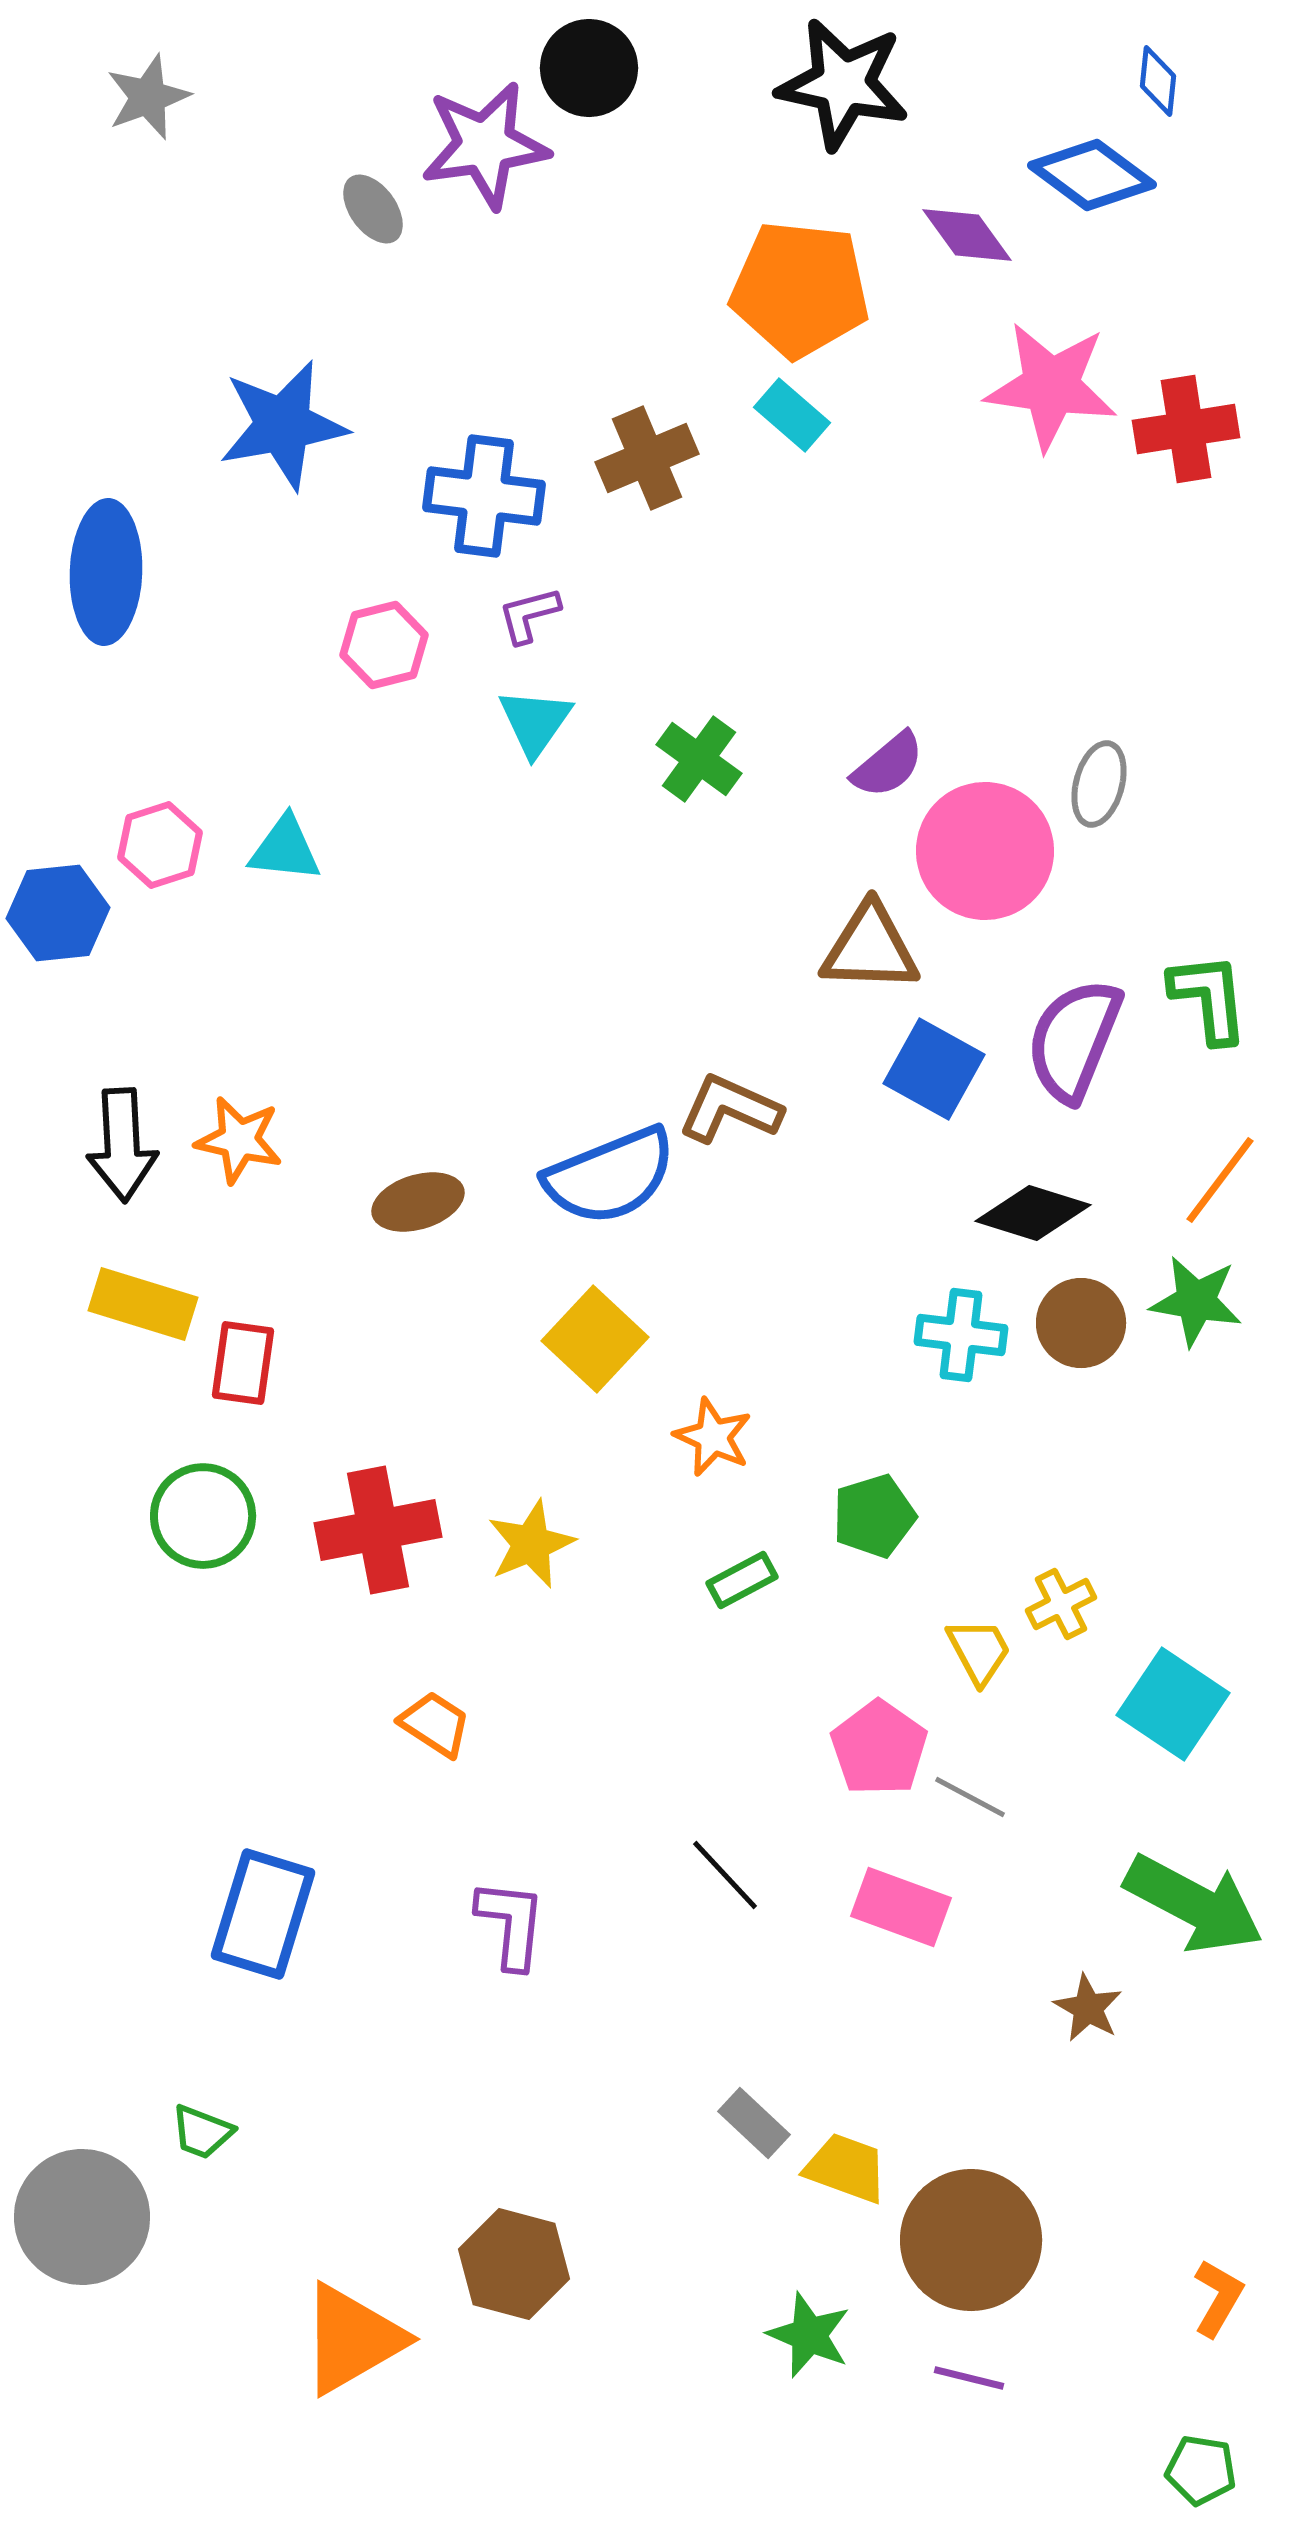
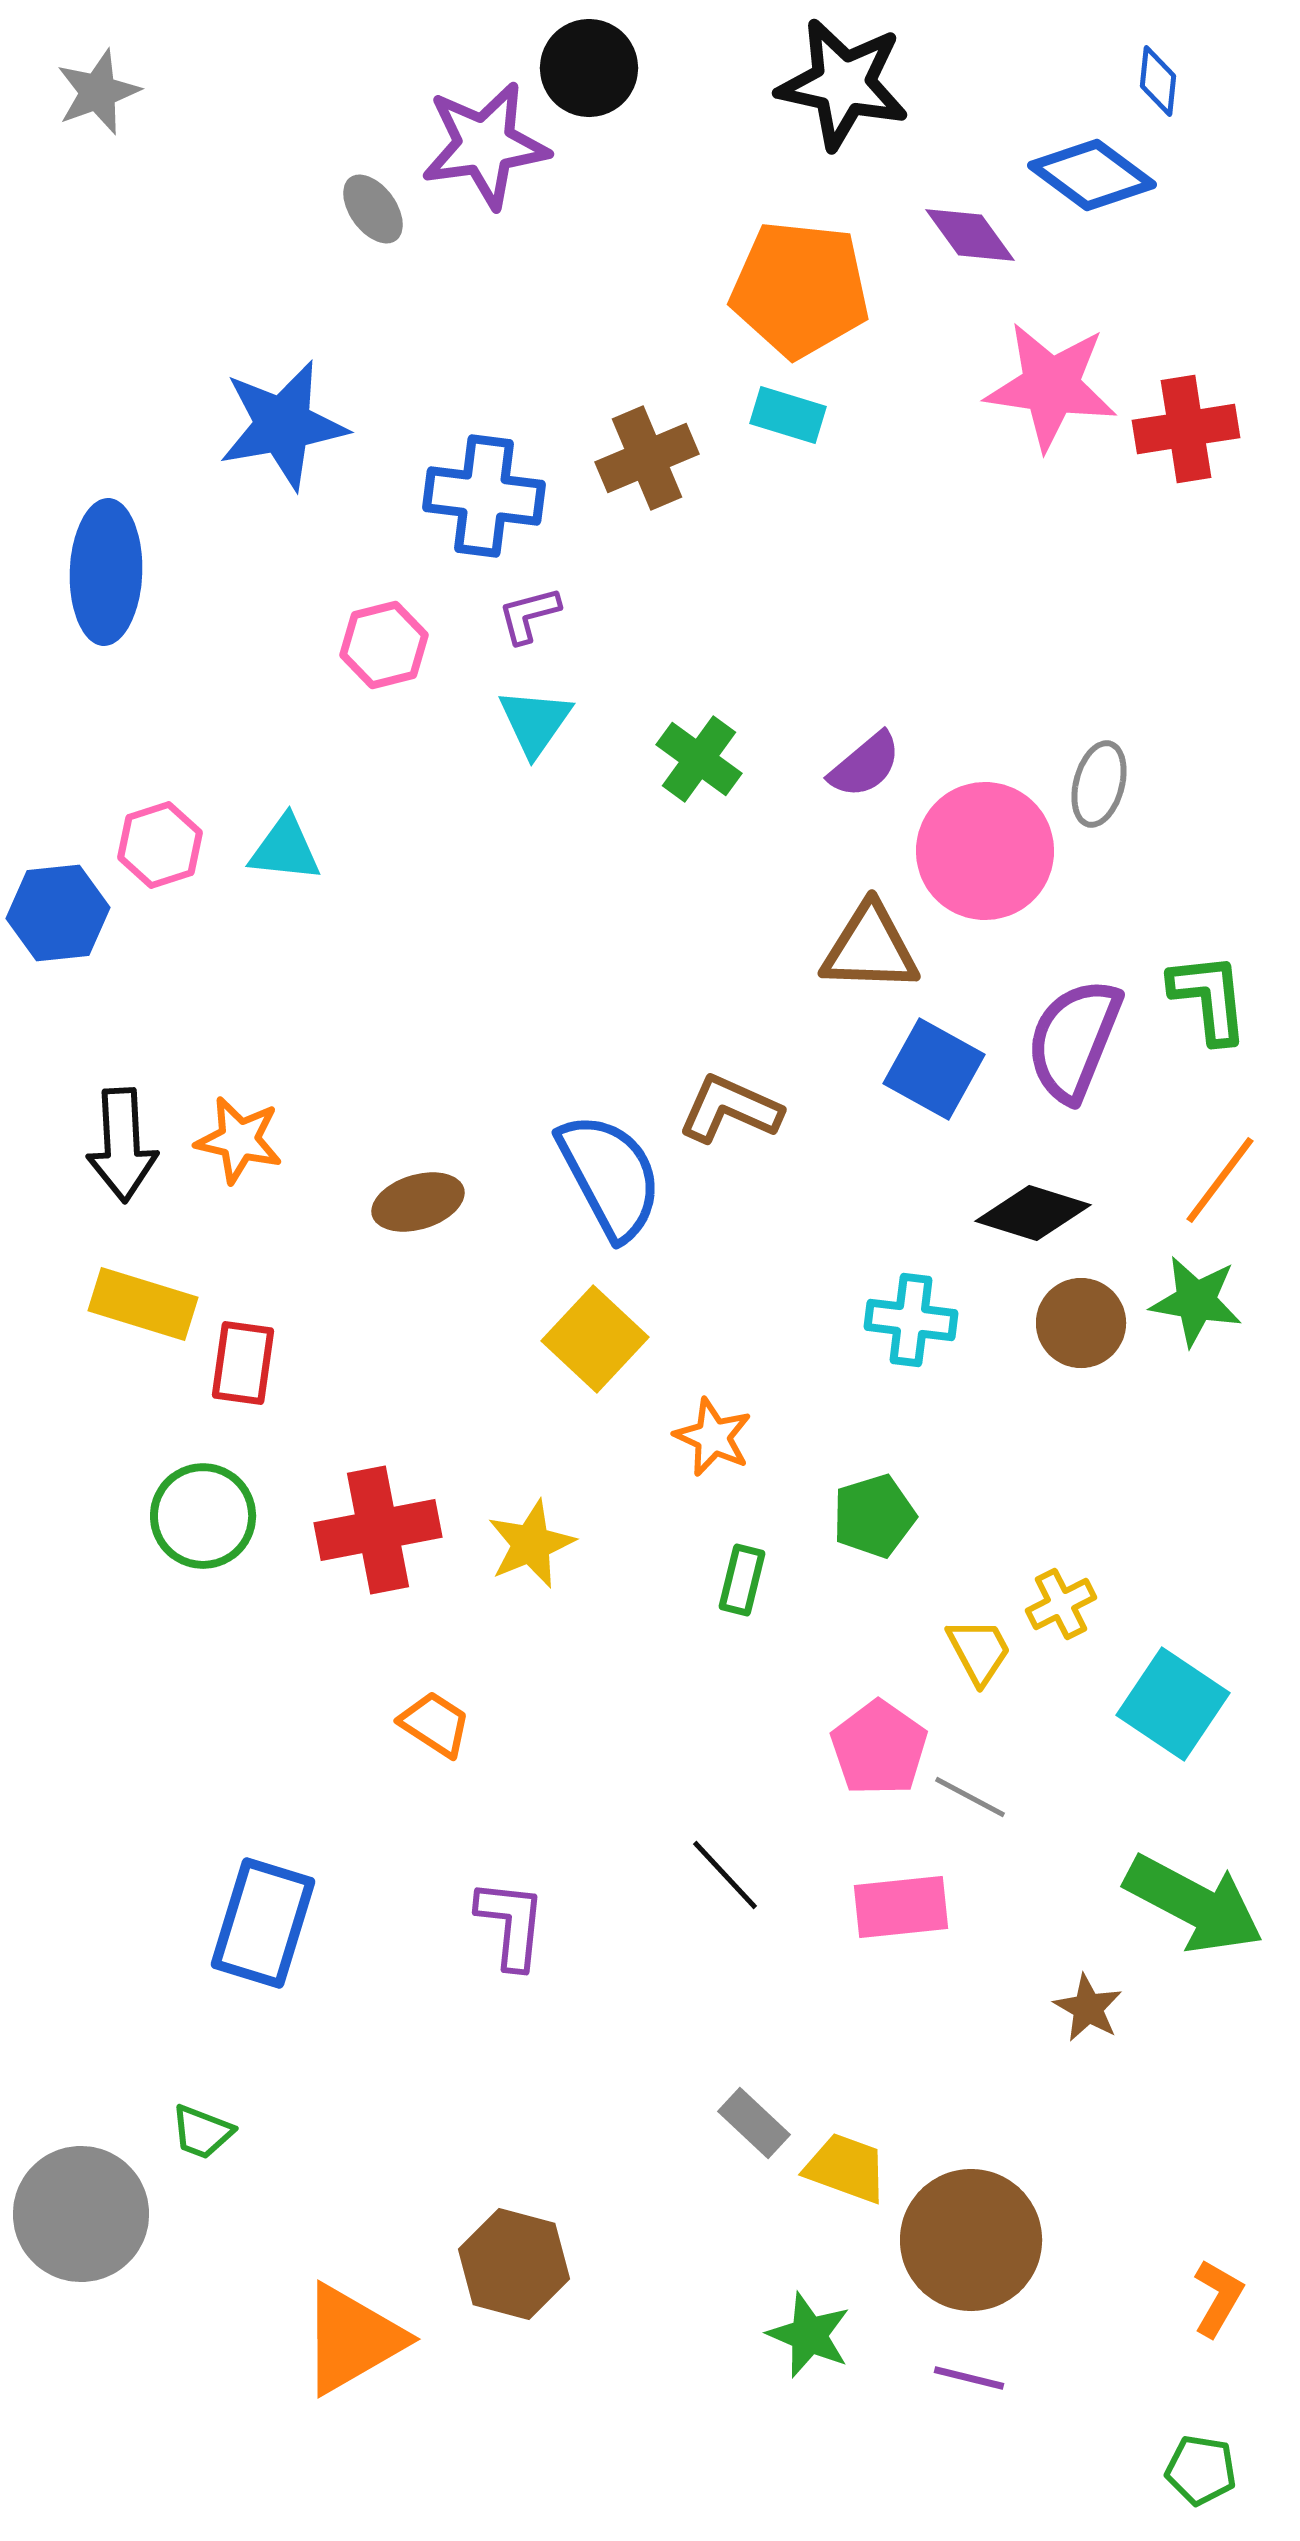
gray star at (148, 97): moved 50 px left, 5 px up
purple diamond at (967, 235): moved 3 px right
cyan rectangle at (792, 415): moved 4 px left; rotated 24 degrees counterclockwise
purple semicircle at (888, 765): moved 23 px left
blue semicircle at (610, 1176): rotated 96 degrees counterclockwise
cyan cross at (961, 1335): moved 50 px left, 15 px up
green rectangle at (742, 1580): rotated 48 degrees counterclockwise
pink rectangle at (901, 1907): rotated 26 degrees counterclockwise
blue rectangle at (263, 1914): moved 9 px down
gray circle at (82, 2217): moved 1 px left, 3 px up
